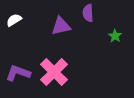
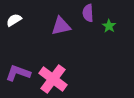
green star: moved 6 px left, 10 px up
pink cross: moved 1 px left, 7 px down; rotated 8 degrees counterclockwise
